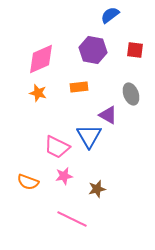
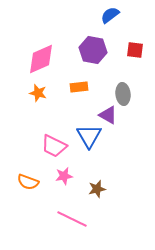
gray ellipse: moved 8 px left; rotated 15 degrees clockwise
pink trapezoid: moved 3 px left, 1 px up
